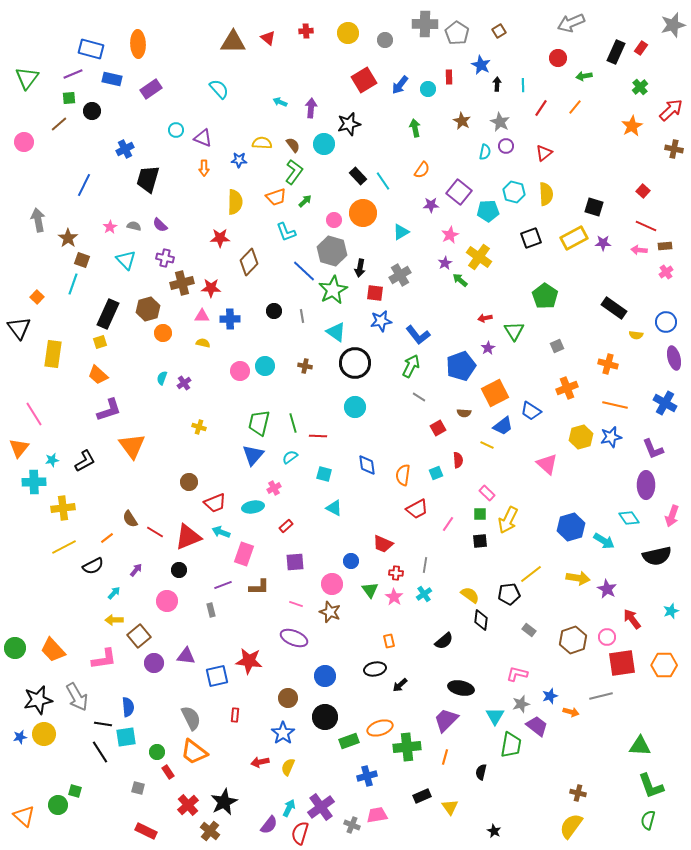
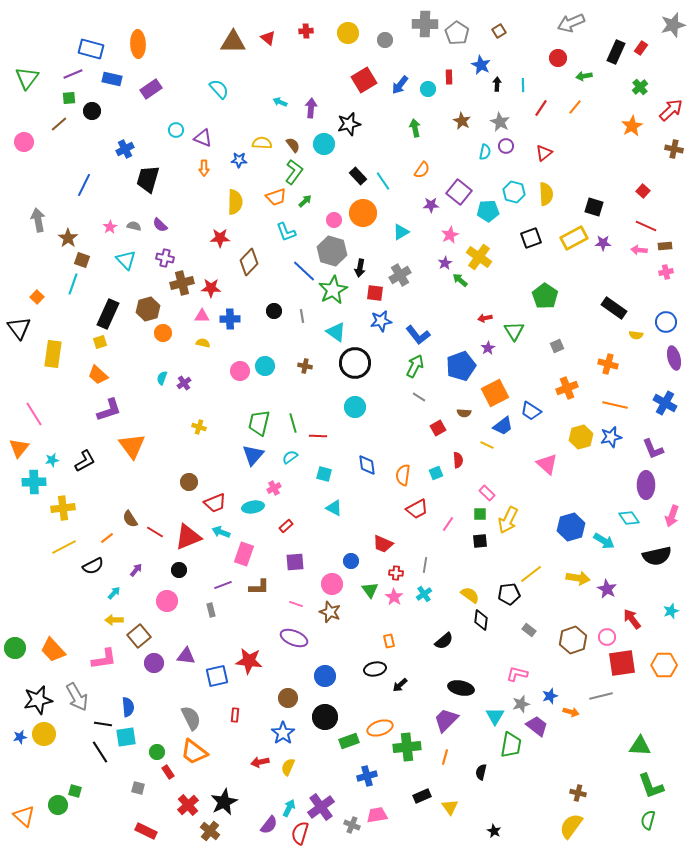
pink cross at (666, 272): rotated 24 degrees clockwise
green arrow at (411, 366): moved 4 px right
